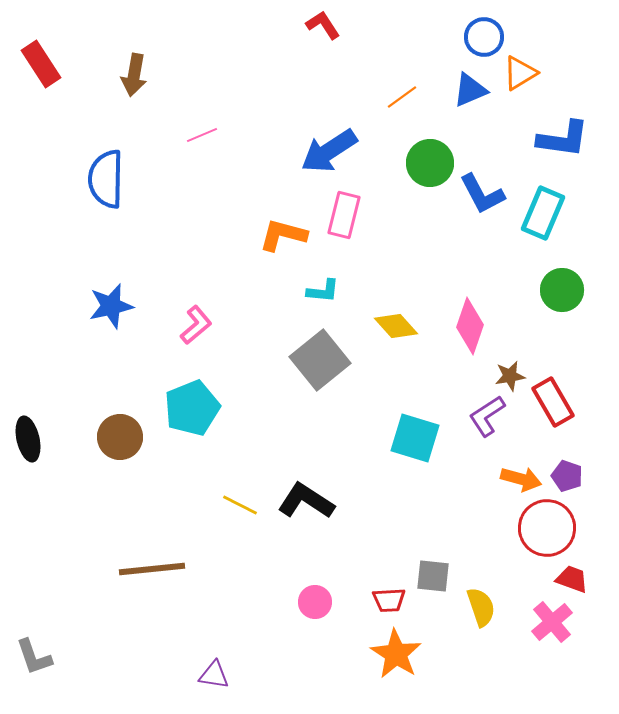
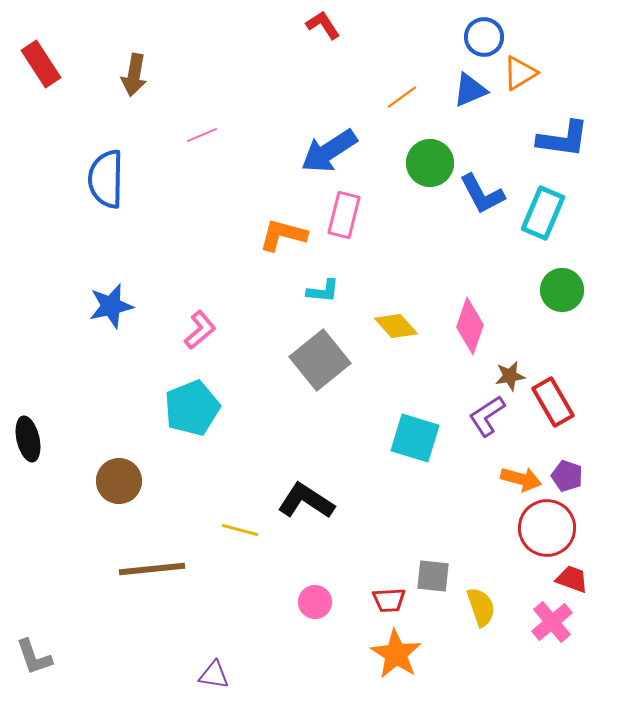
pink L-shape at (196, 325): moved 4 px right, 5 px down
brown circle at (120, 437): moved 1 px left, 44 px down
yellow line at (240, 505): moved 25 px down; rotated 12 degrees counterclockwise
